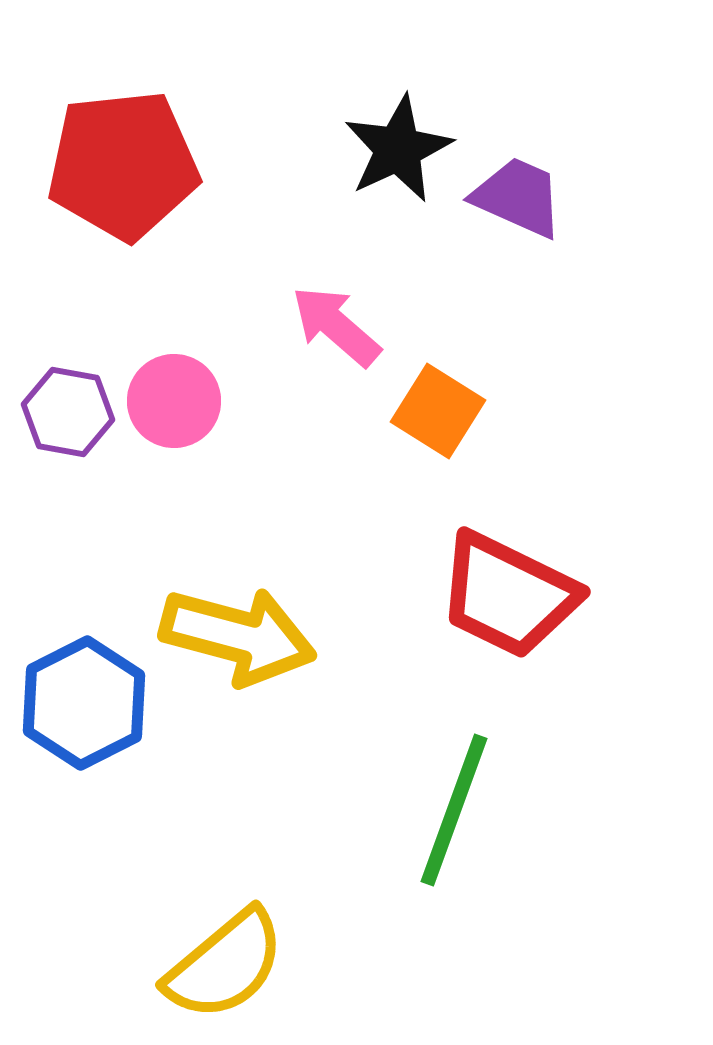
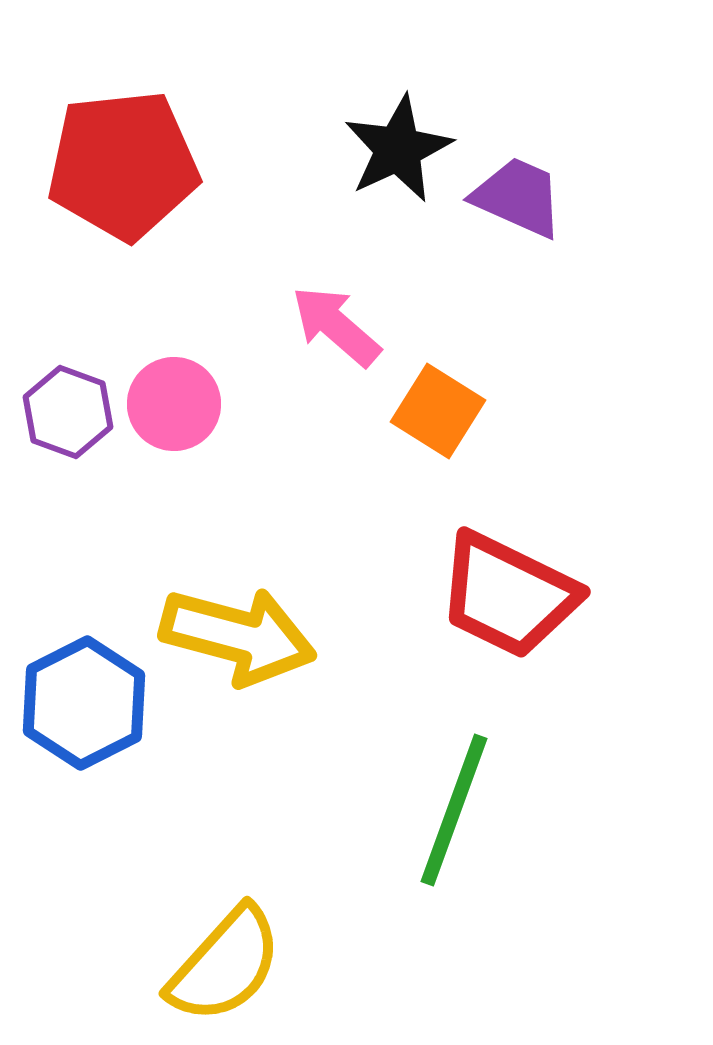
pink circle: moved 3 px down
purple hexagon: rotated 10 degrees clockwise
yellow semicircle: rotated 8 degrees counterclockwise
